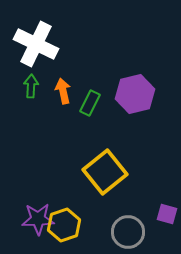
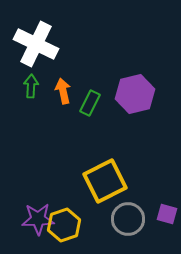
yellow square: moved 9 px down; rotated 12 degrees clockwise
gray circle: moved 13 px up
